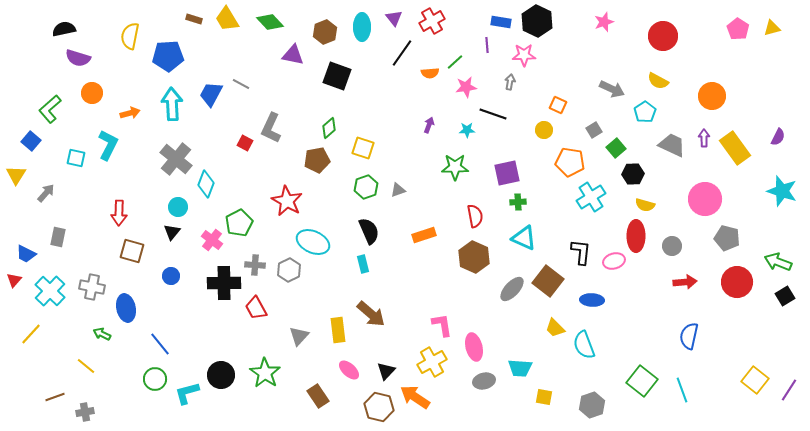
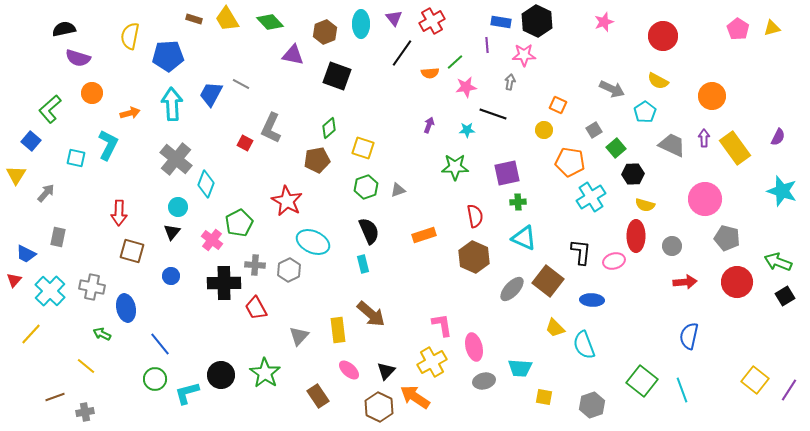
cyan ellipse at (362, 27): moved 1 px left, 3 px up
brown hexagon at (379, 407): rotated 12 degrees clockwise
